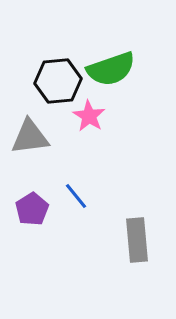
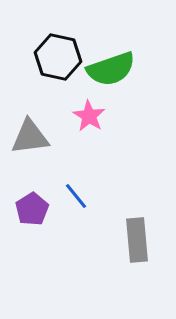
black hexagon: moved 24 px up; rotated 18 degrees clockwise
